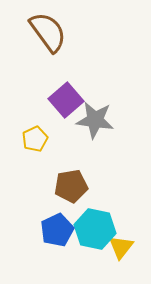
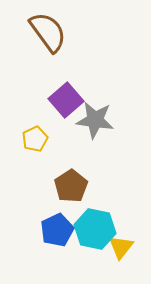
brown pentagon: rotated 24 degrees counterclockwise
